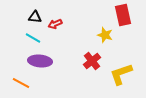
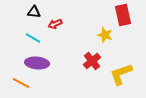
black triangle: moved 1 px left, 5 px up
purple ellipse: moved 3 px left, 2 px down
